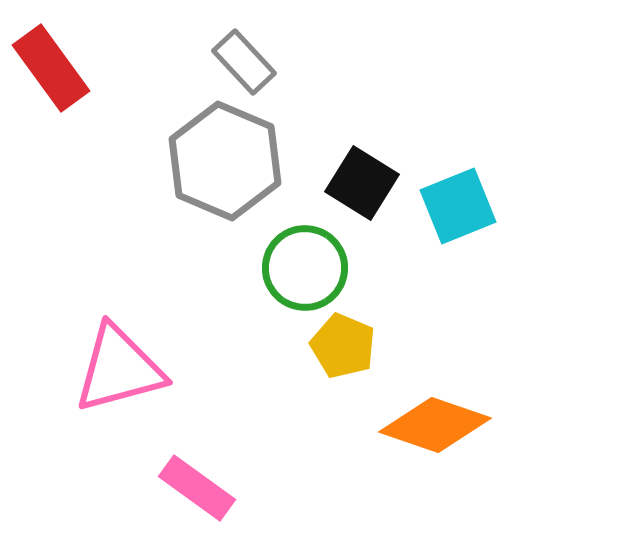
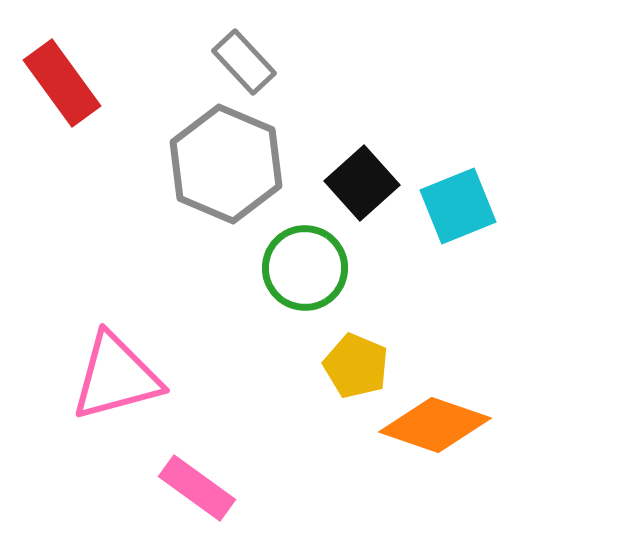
red rectangle: moved 11 px right, 15 px down
gray hexagon: moved 1 px right, 3 px down
black square: rotated 16 degrees clockwise
yellow pentagon: moved 13 px right, 20 px down
pink triangle: moved 3 px left, 8 px down
